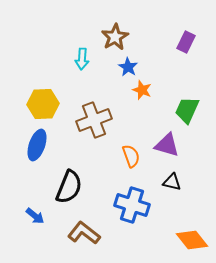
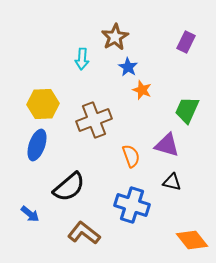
black semicircle: rotated 28 degrees clockwise
blue arrow: moved 5 px left, 2 px up
